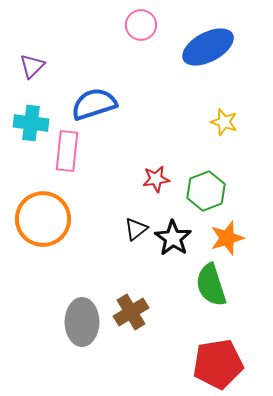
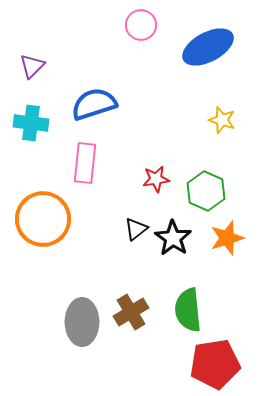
yellow star: moved 2 px left, 2 px up
pink rectangle: moved 18 px right, 12 px down
green hexagon: rotated 15 degrees counterclockwise
green semicircle: moved 23 px left, 25 px down; rotated 12 degrees clockwise
red pentagon: moved 3 px left
